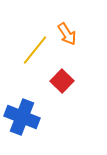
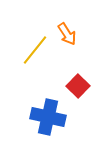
red square: moved 16 px right, 5 px down
blue cross: moved 26 px right; rotated 8 degrees counterclockwise
